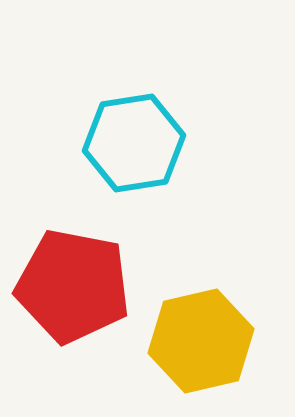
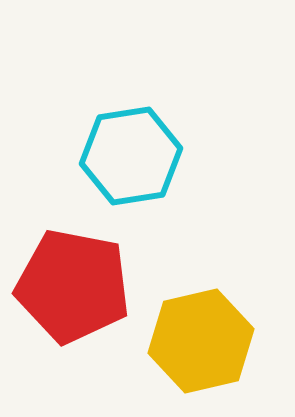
cyan hexagon: moved 3 px left, 13 px down
